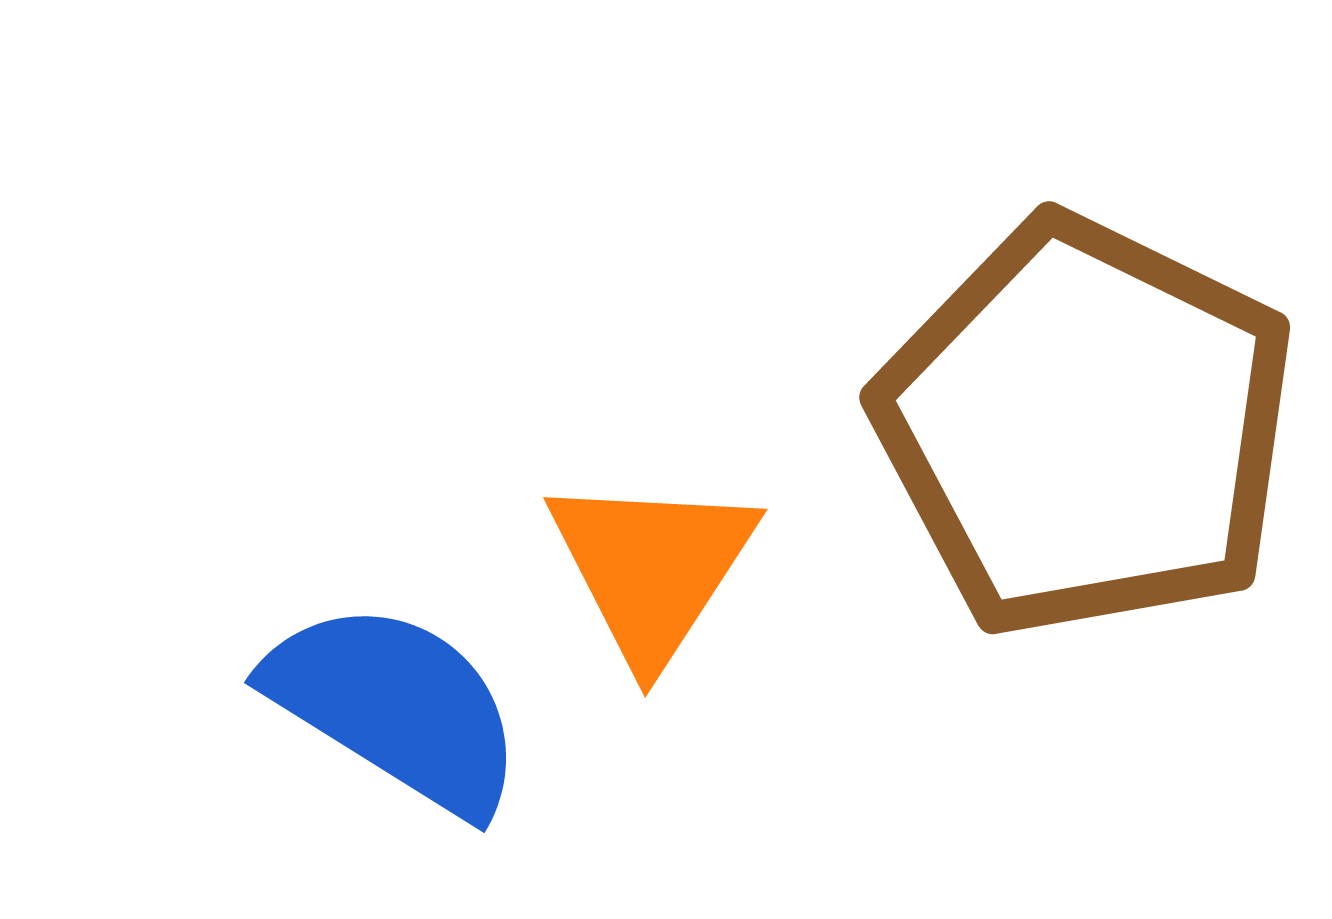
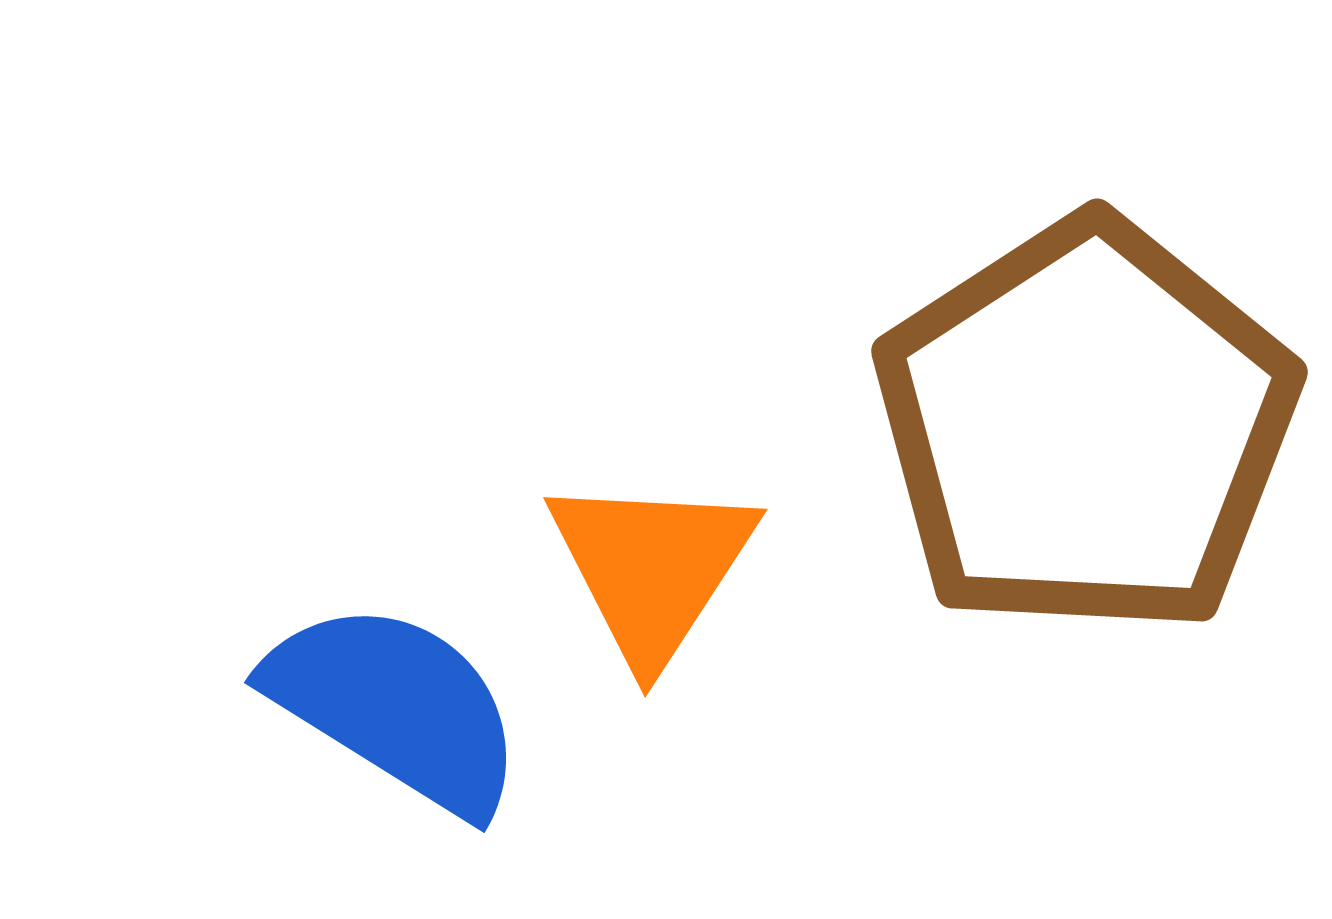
brown pentagon: rotated 13 degrees clockwise
